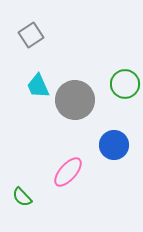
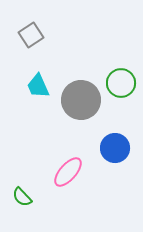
green circle: moved 4 px left, 1 px up
gray circle: moved 6 px right
blue circle: moved 1 px right, 3 px down
